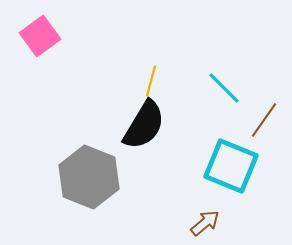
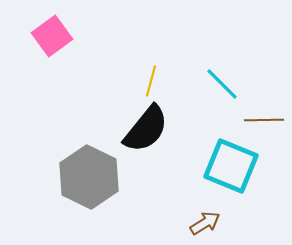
pink square: moved 12 px right
cyan line: moved 2 px left, 4 px up
brown line: rotated 54 degrees clockwise
black semicircle: moved 2 px right, 4 px down; rotated 8 degrees clockwise
gray hexagon: rotated 4 degrees clockwise
brown arrow: rotated 8 degrees clockwise
